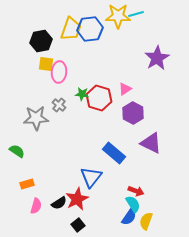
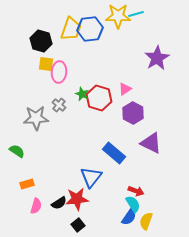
black hexagon: rotated 25 degrees clockwise
green star: rotated 16 degrees clockwise
red star: rotated 20 degrees clockwise
